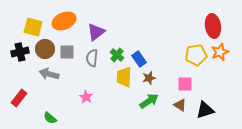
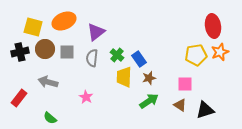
gray arrow: moved 1 px left, 8 px down
